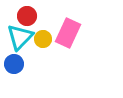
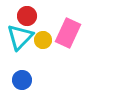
yellow circle: moved 1 px down
blue circle: moved 8 px right, 16 px down
